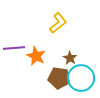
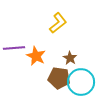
cyan circle: moved 4 px down
